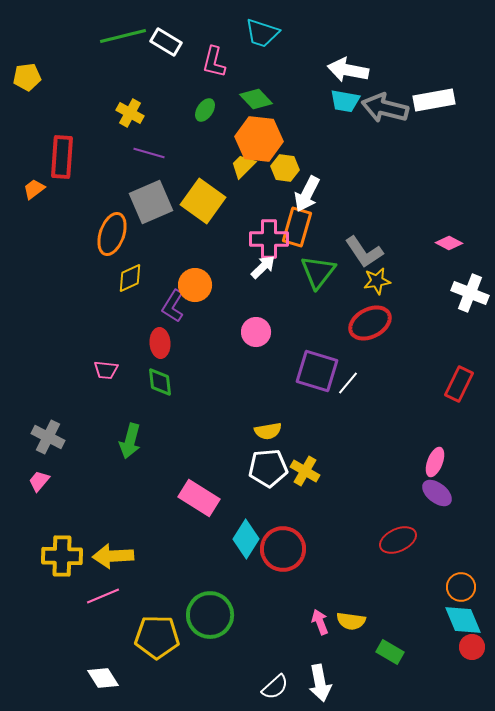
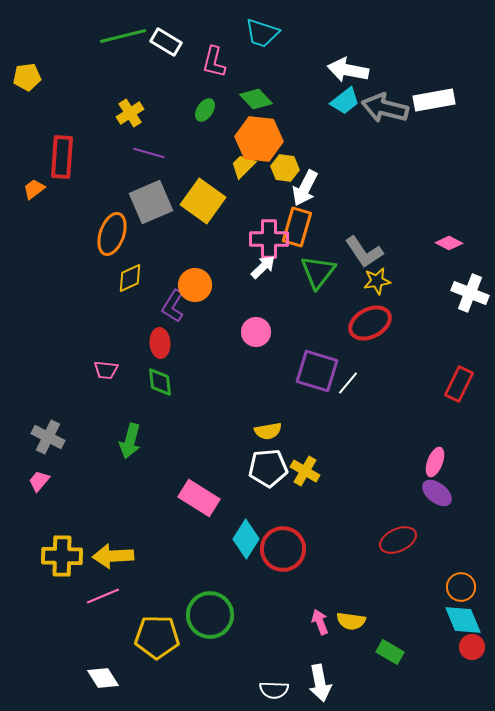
cyan trapezoid at (345, 101): rotated 48 degrees counterclockwise
yellow cross at (130, 113): rotated 28 degrees clockwise
white arrow at (307, 194): moved 2 px left, 6 px up
white semicircle at (275, 687): moved 1 px left, 3 px down; rotated 44 degrees clockwise
